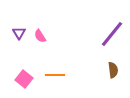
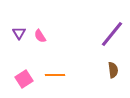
pink square: rotated 18 degrees clockwise
